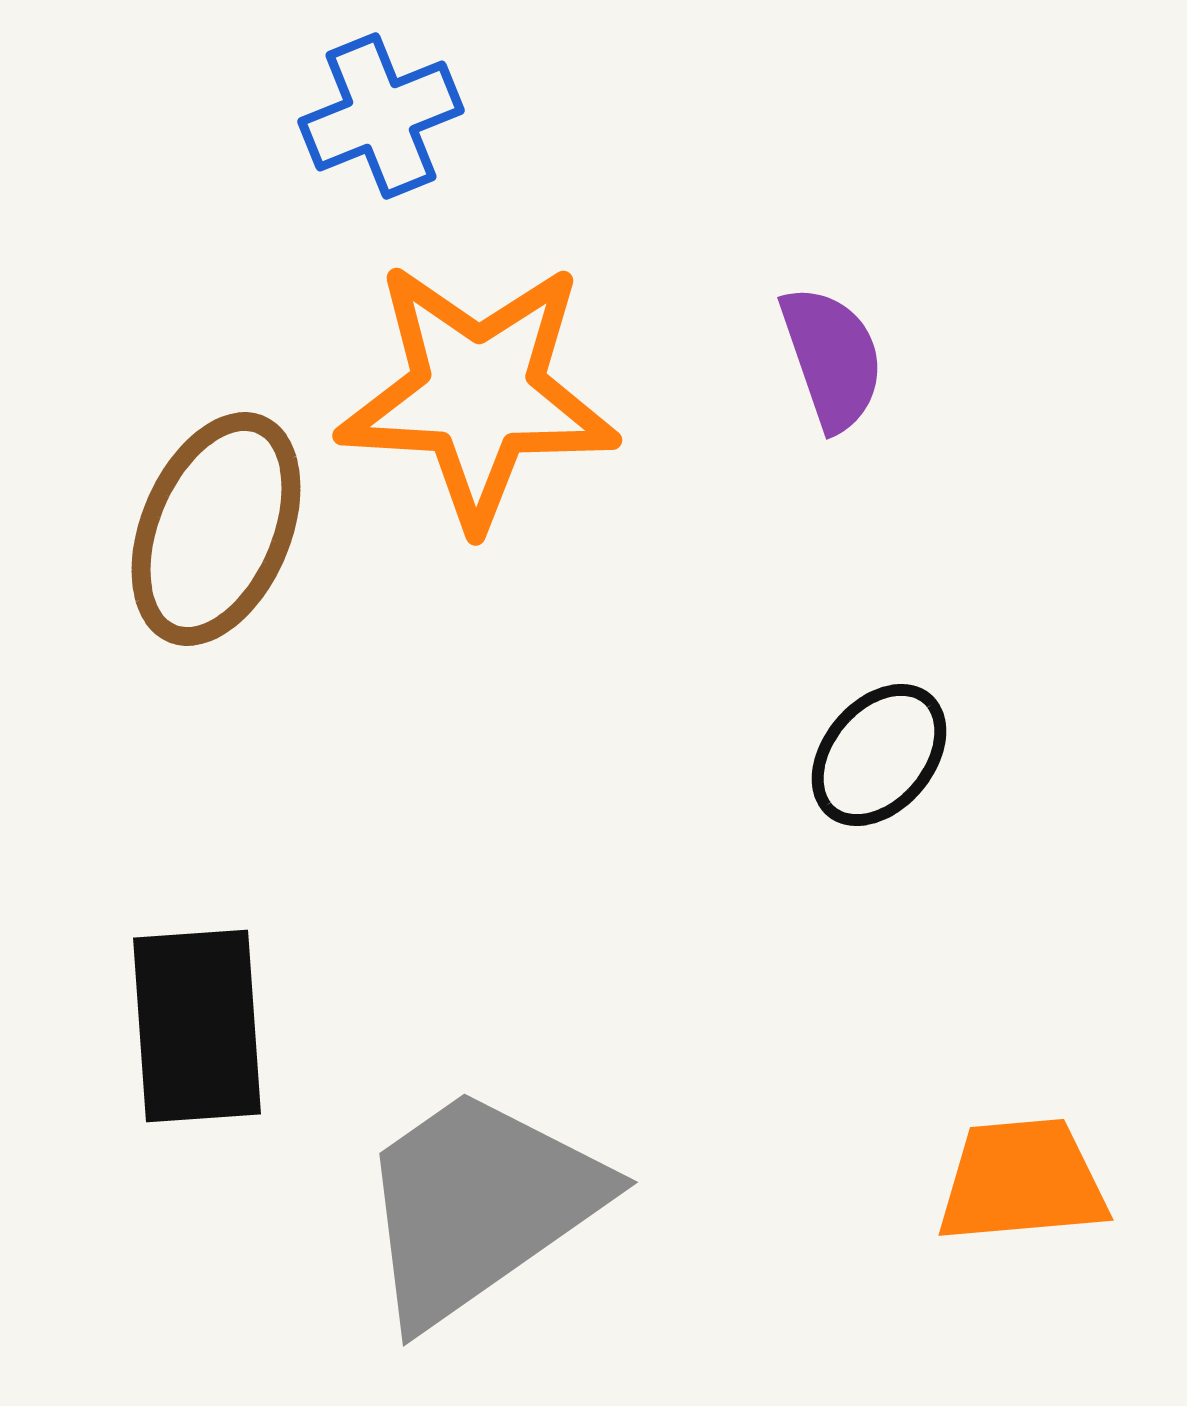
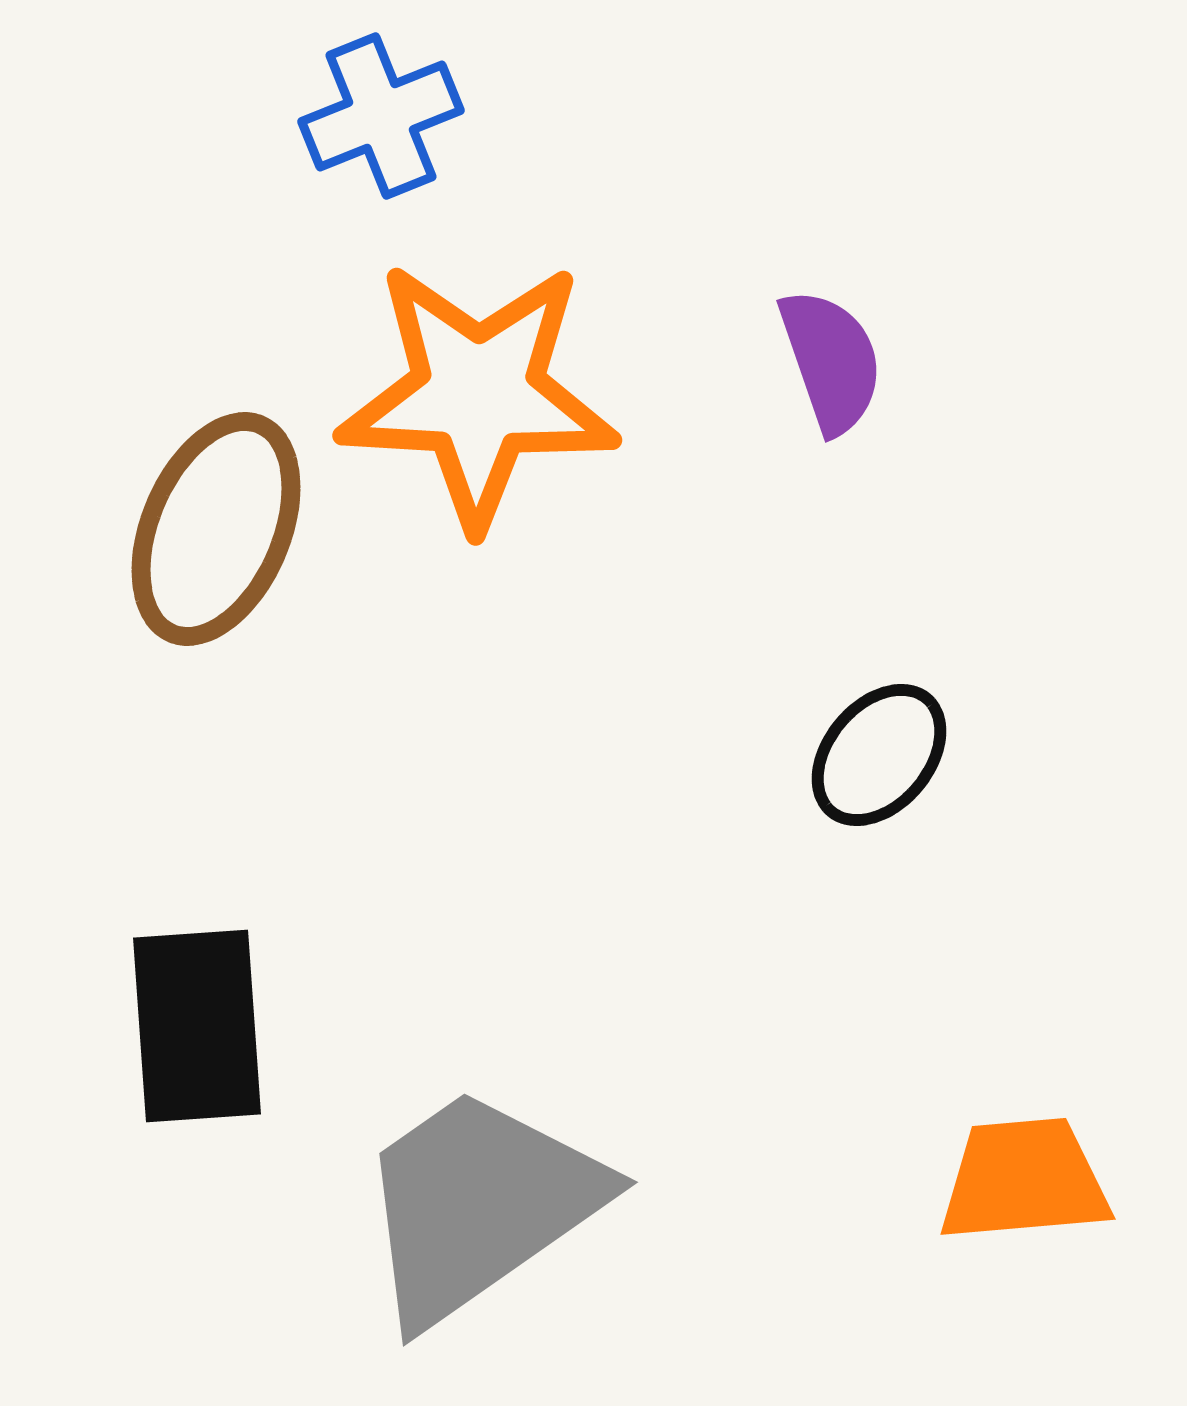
purple semicircle: moved 1 px left, 3 px down
orange trapezoid: moved 2 px right, 1 px up
